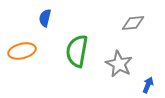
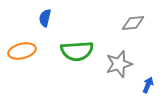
green semicircle: rotated 104 degrees counterclockwise
gray star: rotated 28 degrees clockwise
